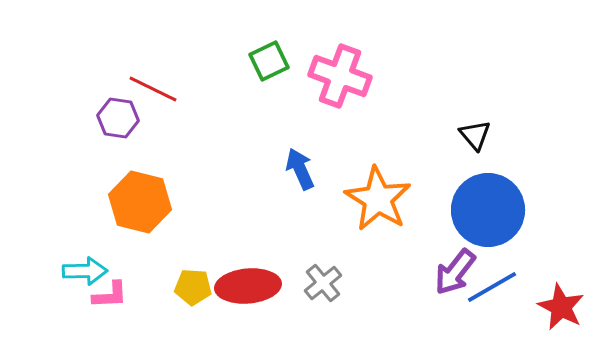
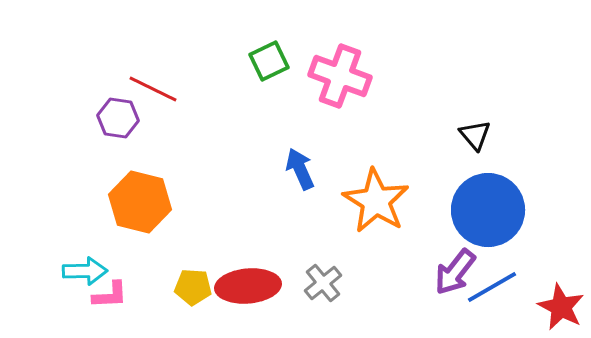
orange star: moved 2 px left, 2 px down
